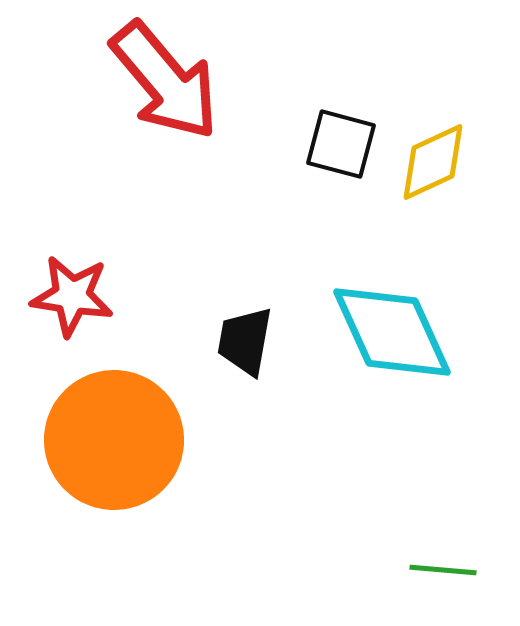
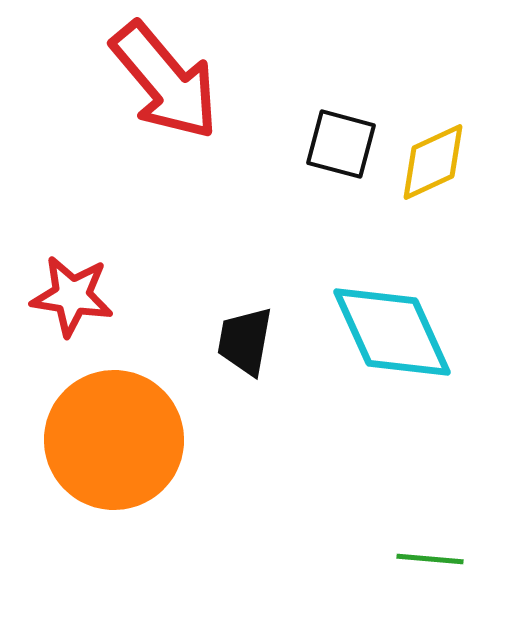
green line: moved 13 px left, 11 px up
